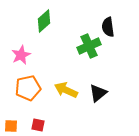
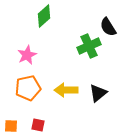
green diamond: moved 5 px up
black semicircle: rotated 24 degrees counterclockwise
pink star: moved 6 px right
yellow arrow: rotated 25 degrees counterclockwise
